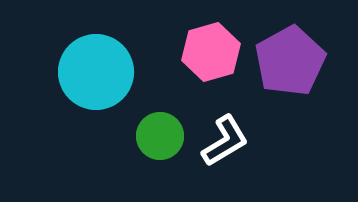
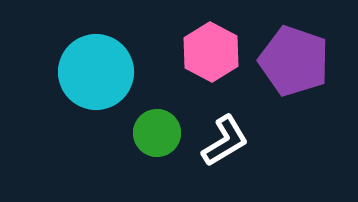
pink hexagon: rotated 16 degrees counterclockwise
purple pentagon: moved 4 px right; rotated 24 degrees counterclockwise
green circle: moved 3 px left, 3 px up
